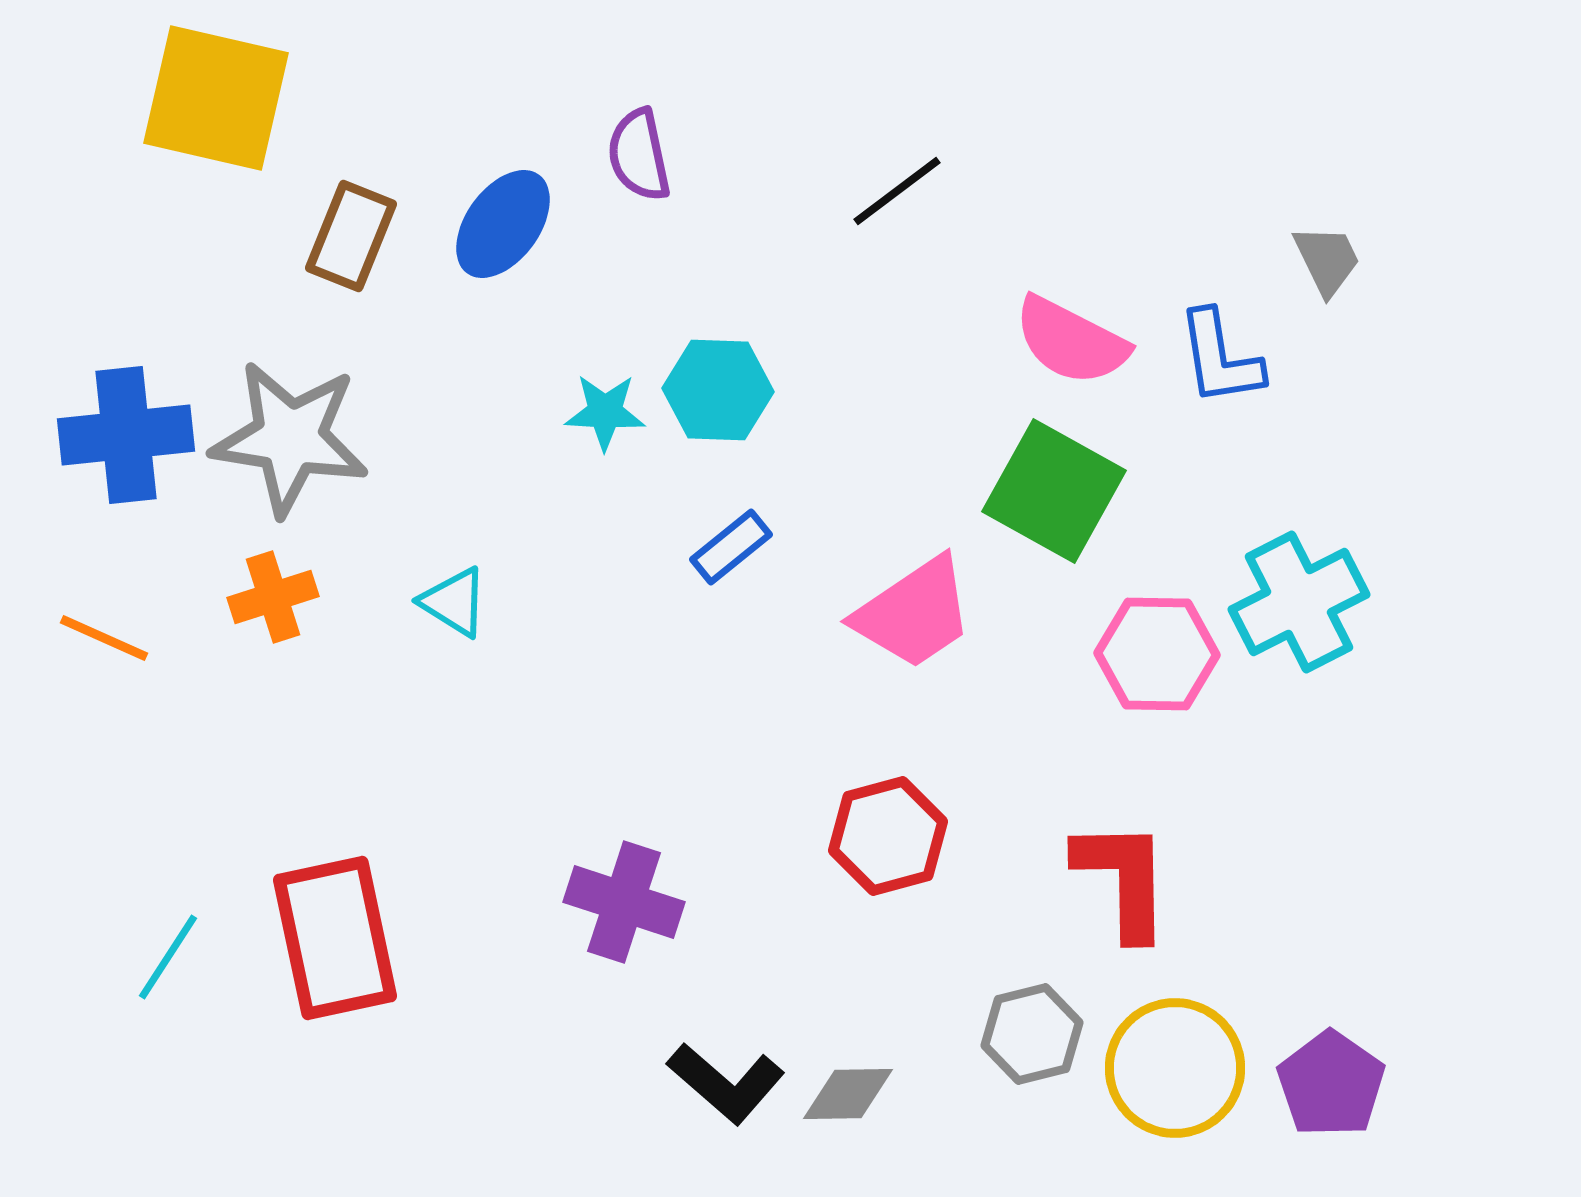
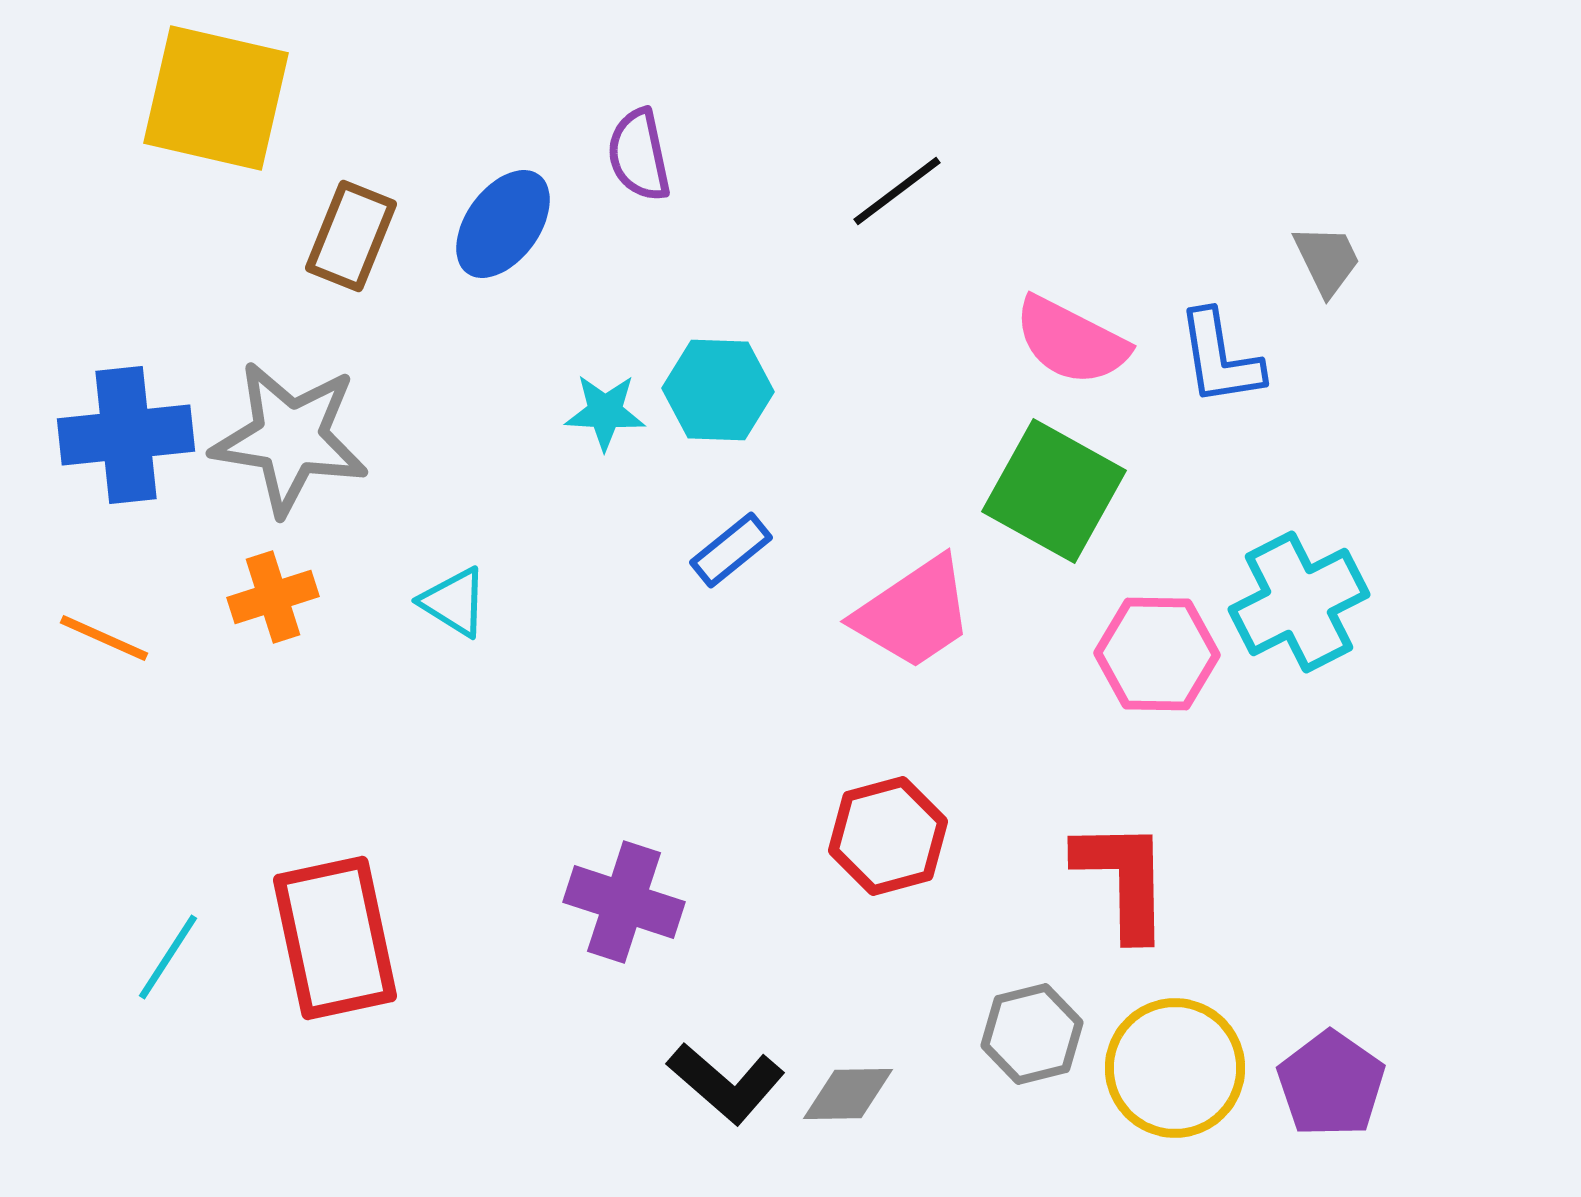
blue rectangle: moved 3 px down
